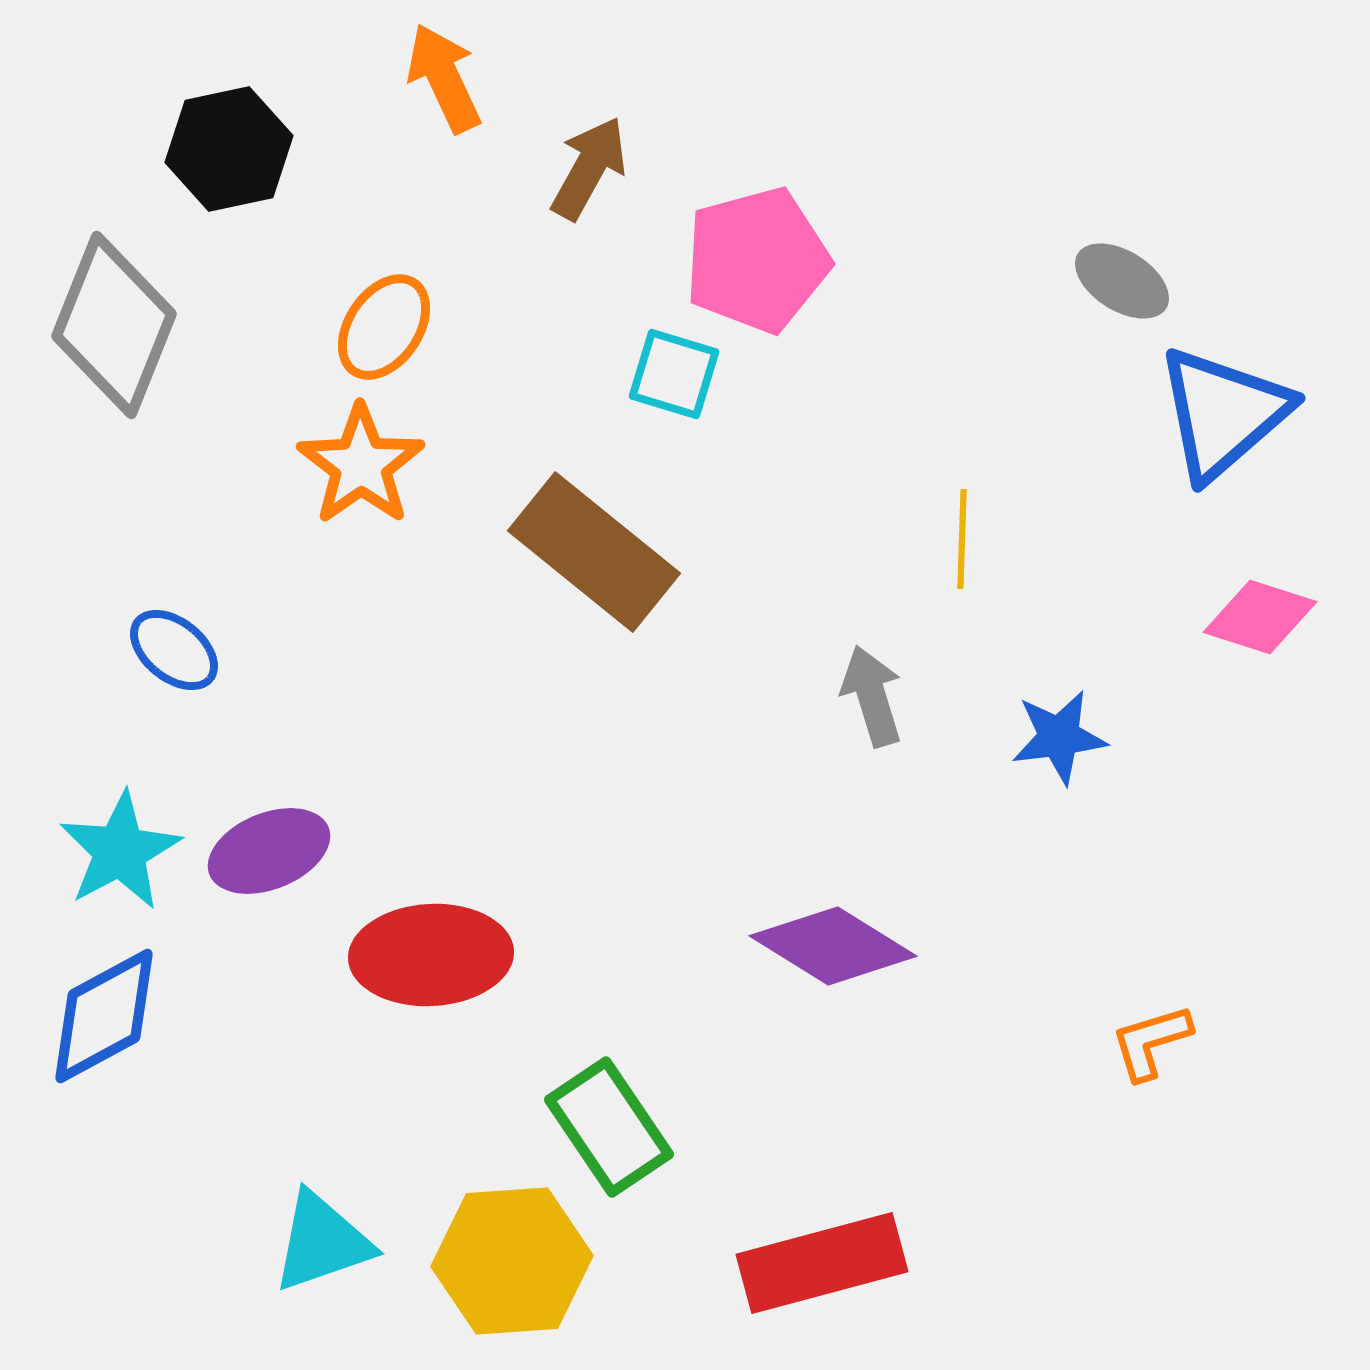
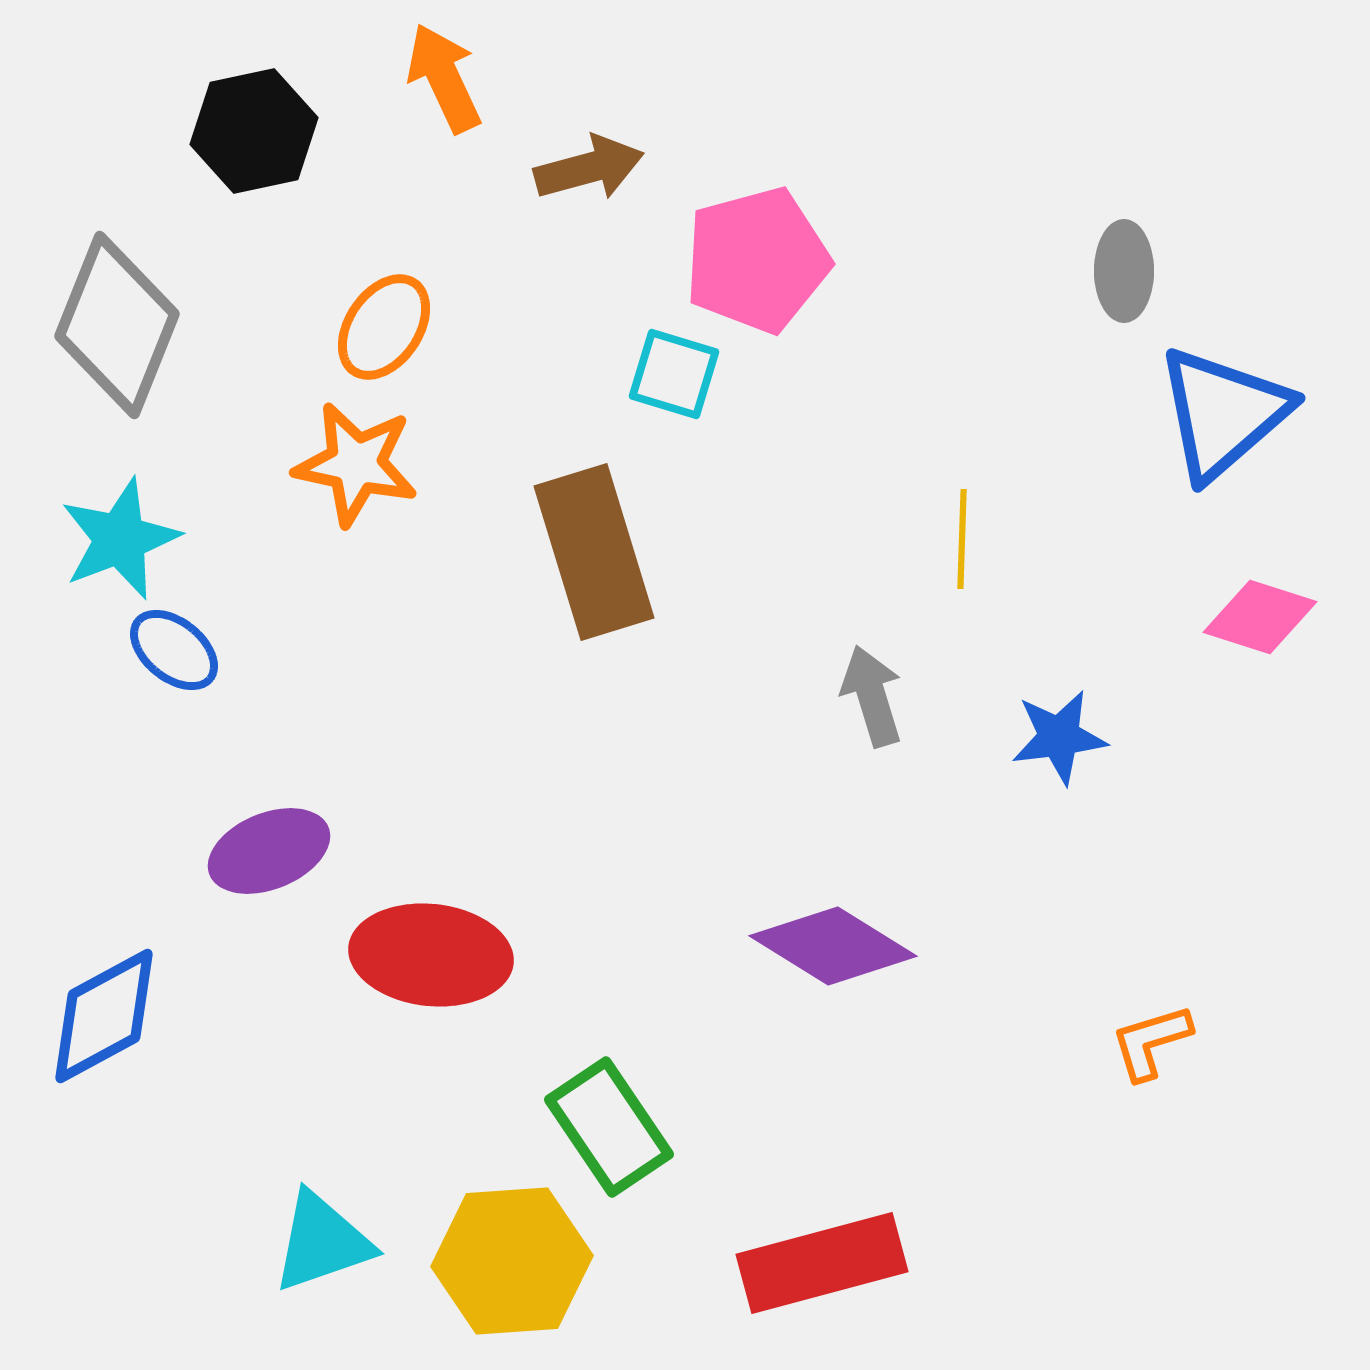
black hexagon: moved 25 px right, 18 px up
brown arrow: rotated 46 degrees clockwise
gray ellipse: moved 2 px right, 10 px up; rotated 58 degrees clockwise
gray diamond: moved 3 px right
orange star: moved 5 px left, 1 px up; rotated 25 degrees counterclockwise
brown rectangle: rotated 34 degrees clockwise
cyan star: moved 312 px up; rotated 7 degrees clockwise
red ellipse: rotated 9 degrees clockwise
